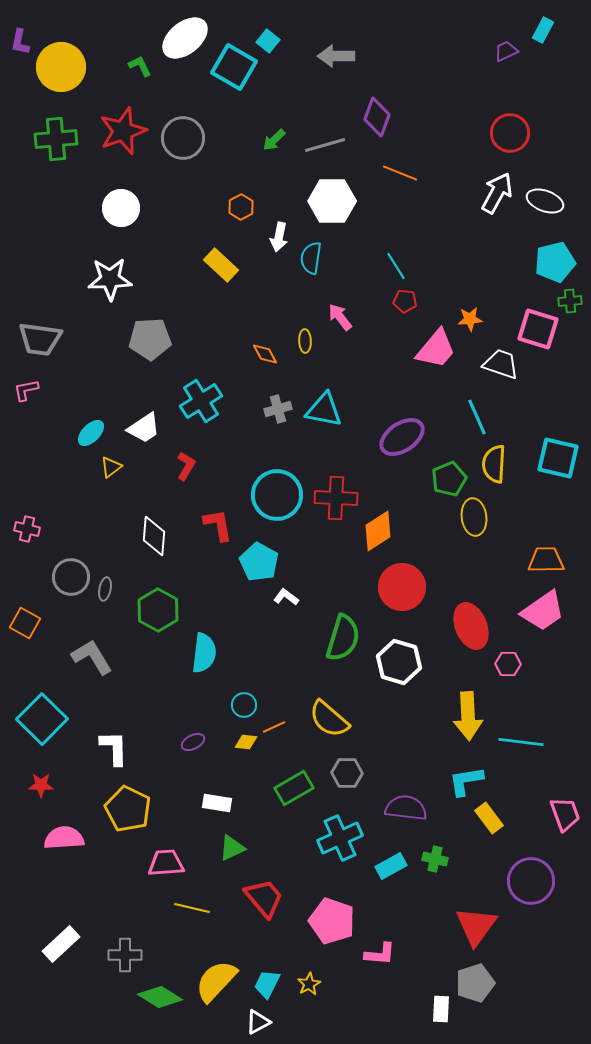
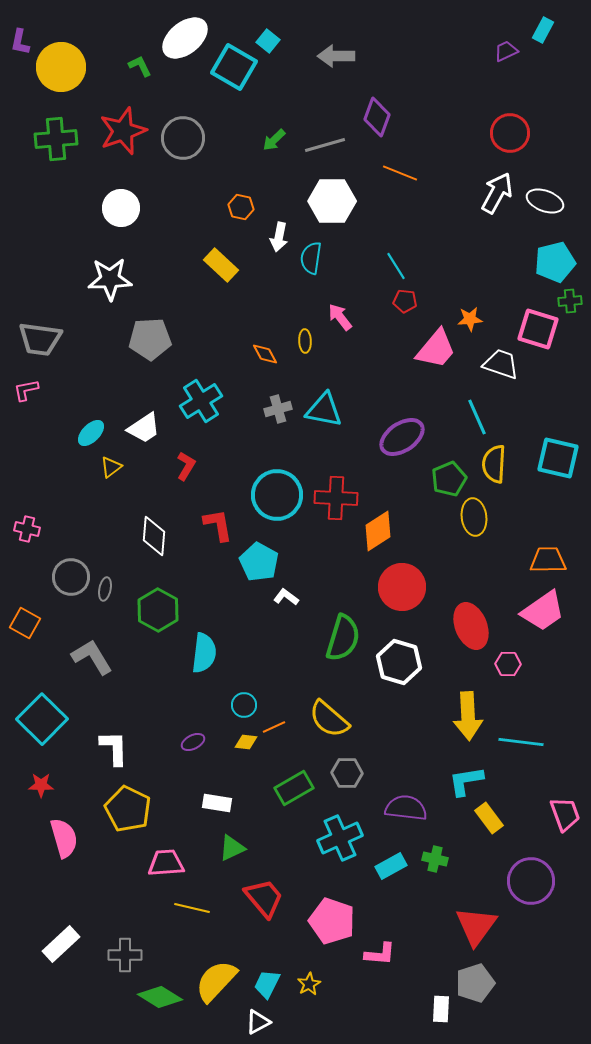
orange hexagon at (241, 207): rotated 20 degrees counterclockwise
orange trapezoid at (546, 560): moved 2 px right
pink semicircle at (64, 838): rotated 78 degrees clockwise
